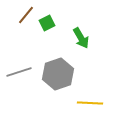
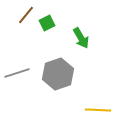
gray line: moved 2 px left, 1 px down
yellow line: moved 8 px right, 7 px down
